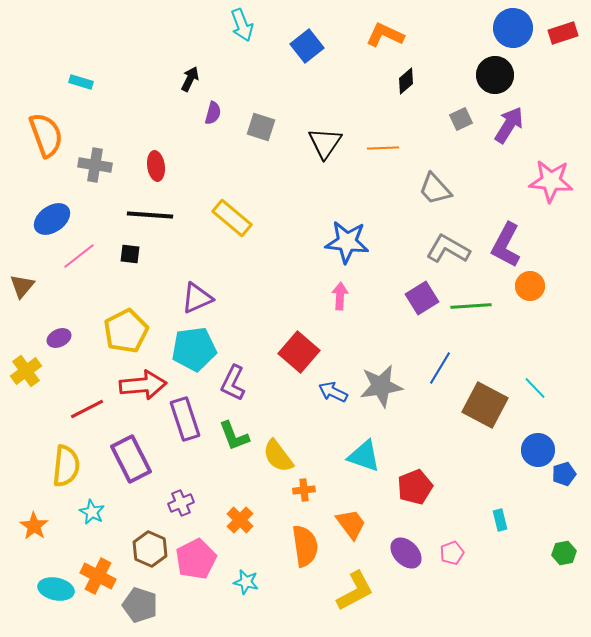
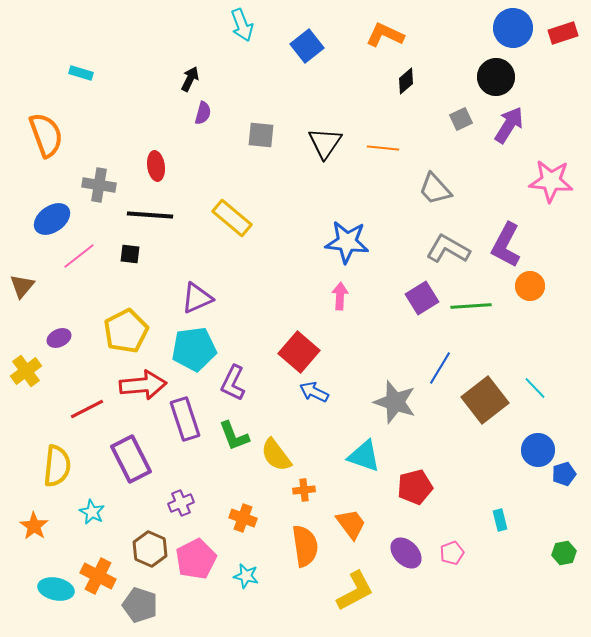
black circle at (495, 75): moved 1 px right, 2 px down
cyan rectangle at (81, 82): moved 9 px up
purple semicircle at (213, 113): moved 10 px left
gray square at (261, 127): moved 8 px down; rotated 12 degrees counterclockwise
orange line at (383, 148): rotated 8 degrees clockwise
gray cross at (95, 165): moved 4 px right, 20 px down
gray star at (381, 386): moved 14 px right, 16 px down; rotated 27 degrees clockwise
blue arrow at (333, 392): moved 19 px left
brown square at (485, 405): moved 5 px up; rotated 24 degrees clockwise
yellow semicircle at (278, 456): moved 2 px left, 1 px up
yellow semicircle at (66, 466): moved 9 px left
red pentagon at (415, 487): rotated 8 degrees clockwise
orange cross at (240, 520): moved 3 px right, 2 px up; rotated 24 degrees counterclockwise
cyan star at (246, 582): moved 6 px up
